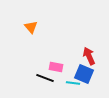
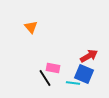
red arrow: rotated 84 degrees clockwise
pink rectangle: moved 3 px left, 1 px down
black line: rotated 36 degrees clockwise
